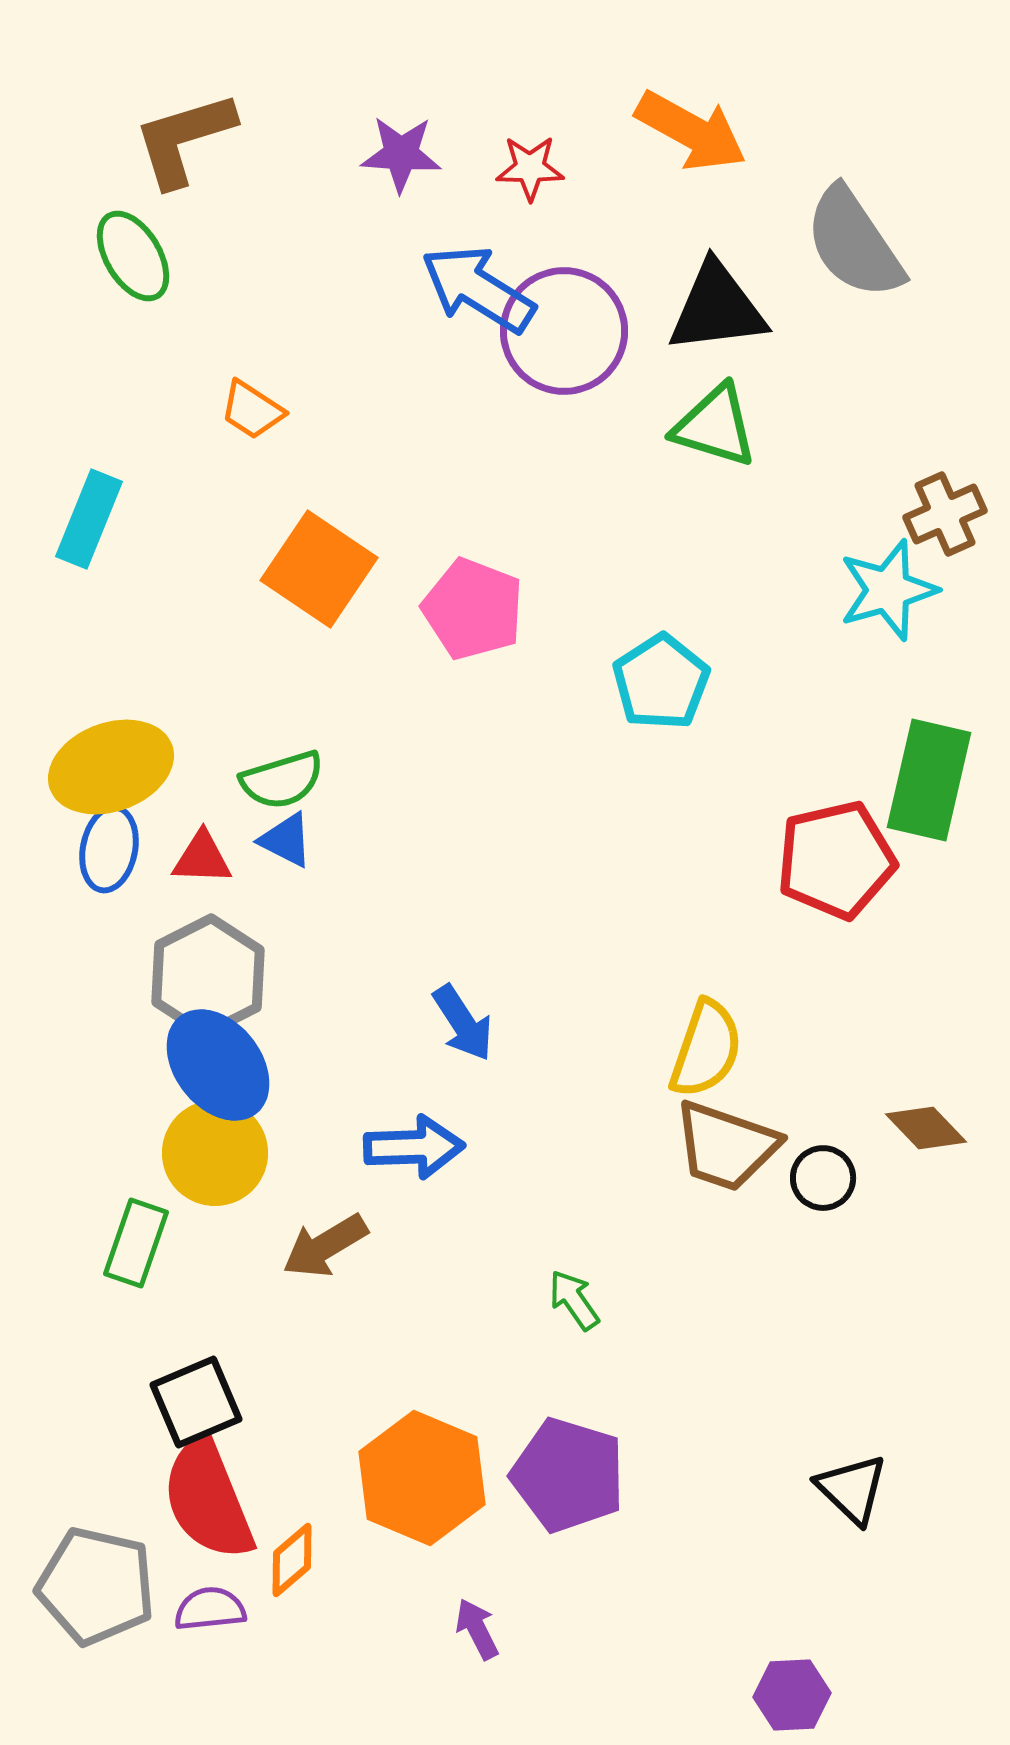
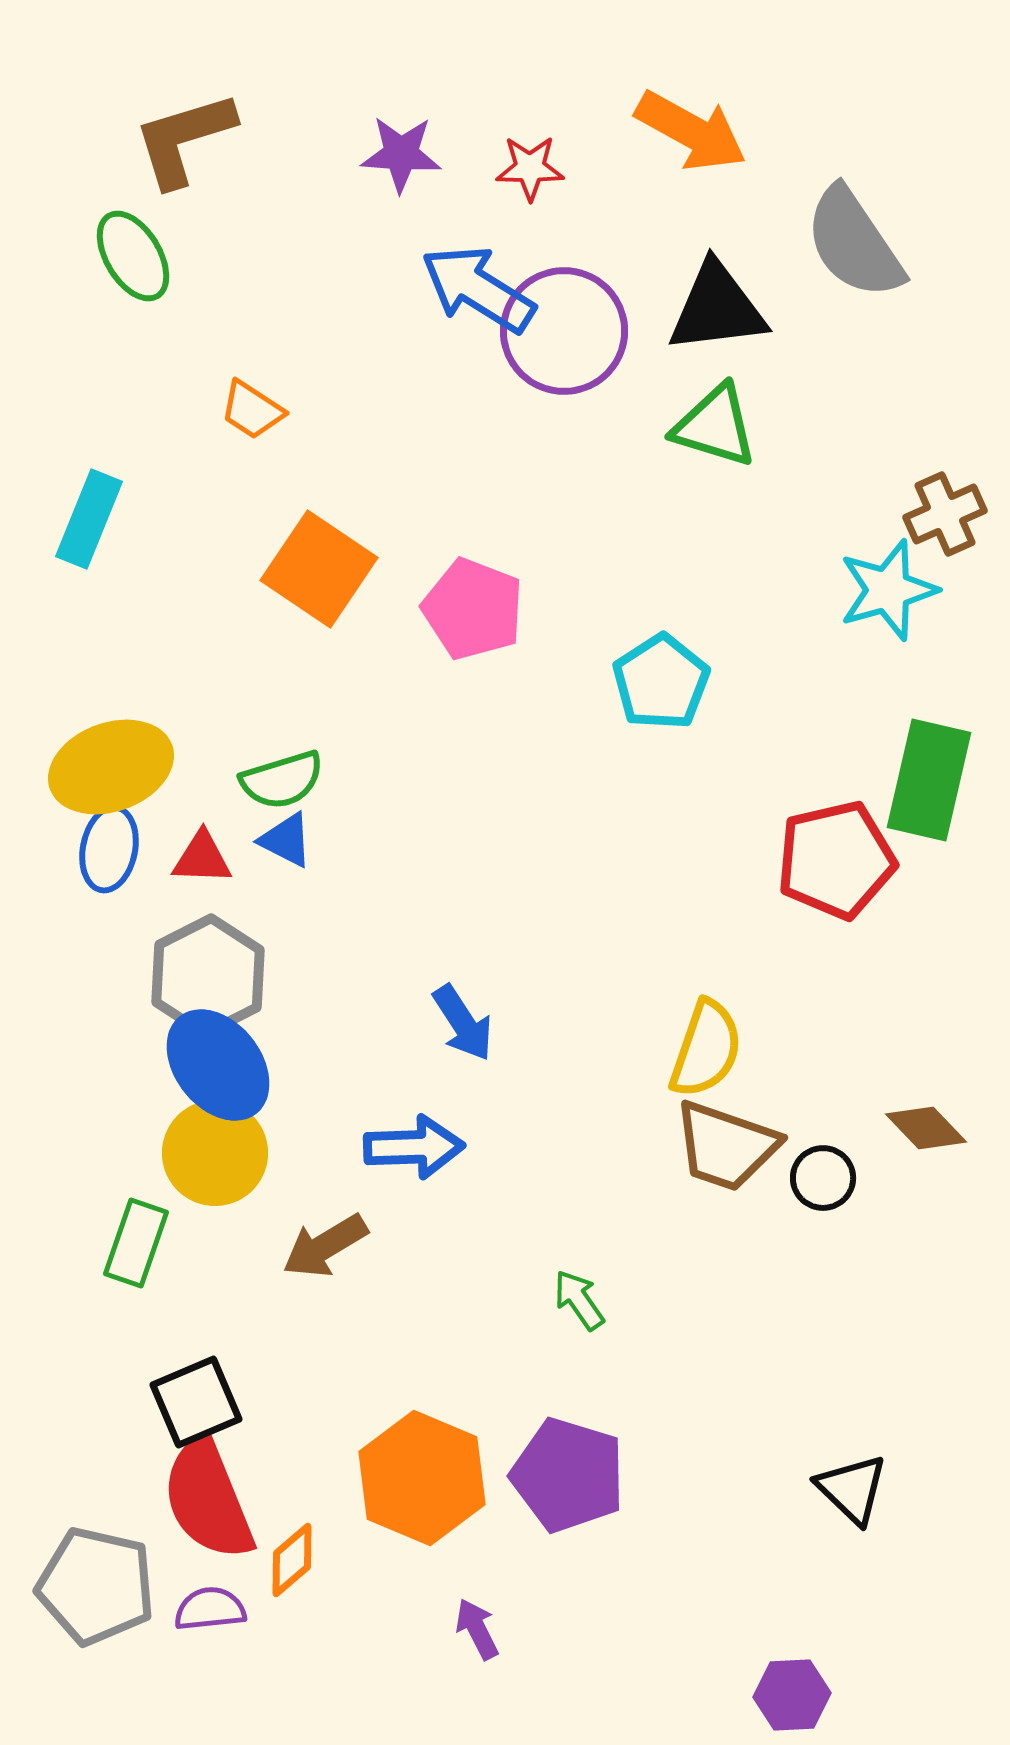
green arrow at (574, 1300): moved 5 px right
